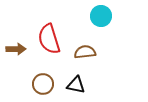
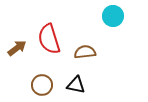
cyan circle: moved 12 px right
brown arrow: moved 1 px right, 1 px up; rotated 36 degrees counterclockwise
brown circle: moved 1 px left, 1 px down
